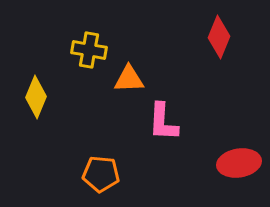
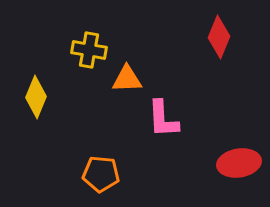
orange triangle: moved 2 px left
pink L-shape: moved 3 px up; rotated 6 degrees counterclockwise
